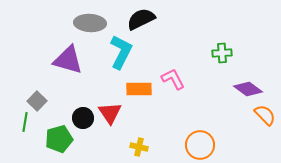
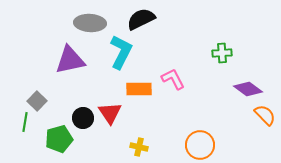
purple triangle: moved 2 px right; rotated 28 degrees counterclockwise
